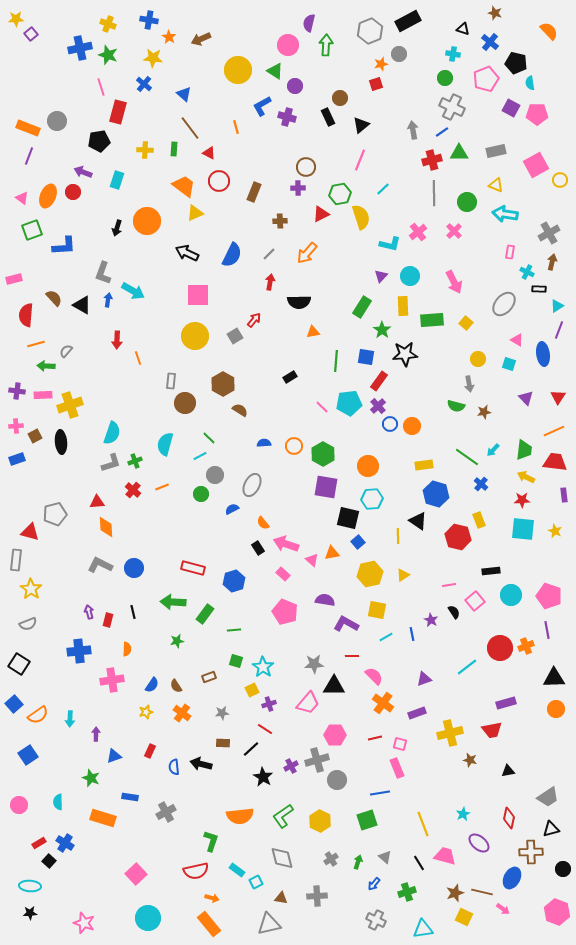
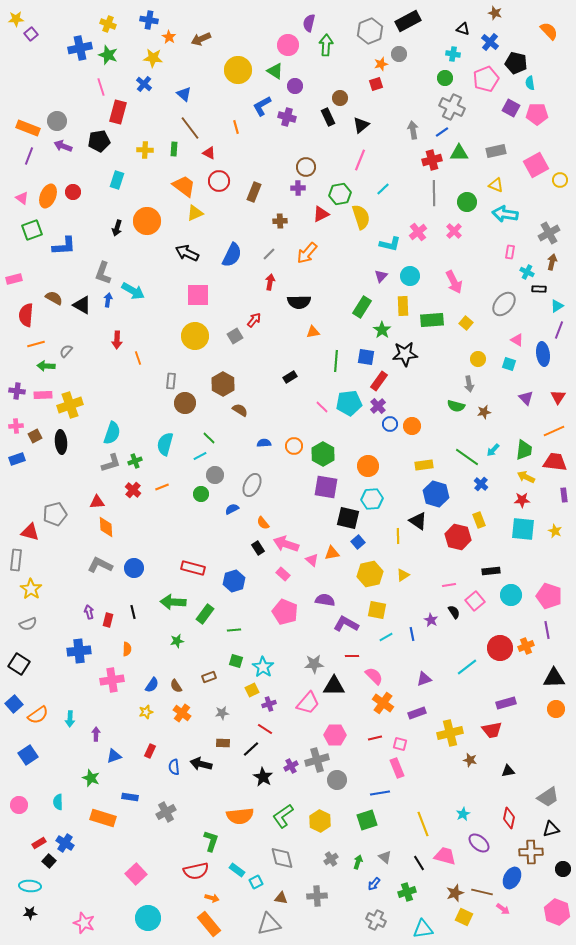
purple arrow at (83, 172): moved 20 px left, 26 px up
brown semicircle at (54, 298): rotated 18 degrees counterclockwise
